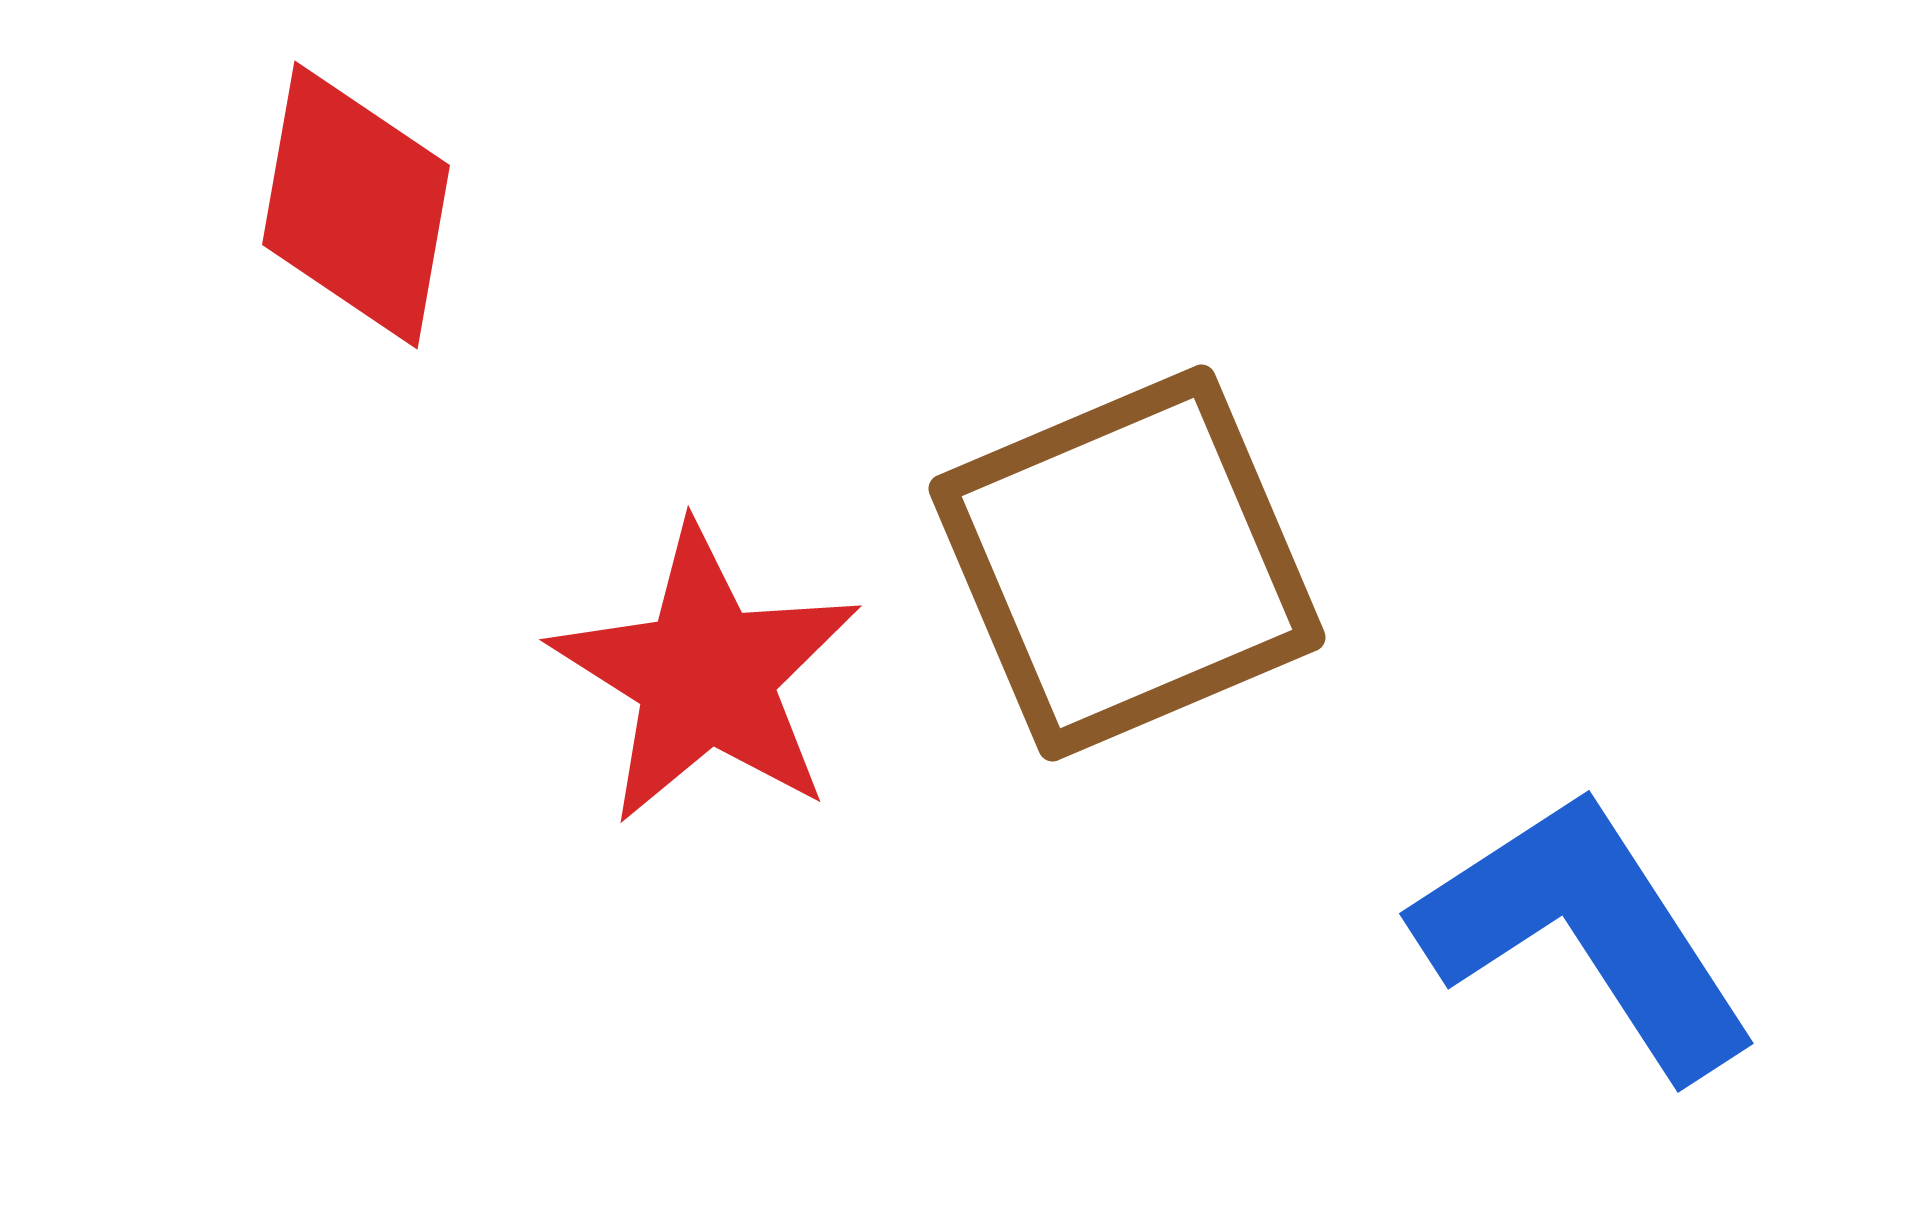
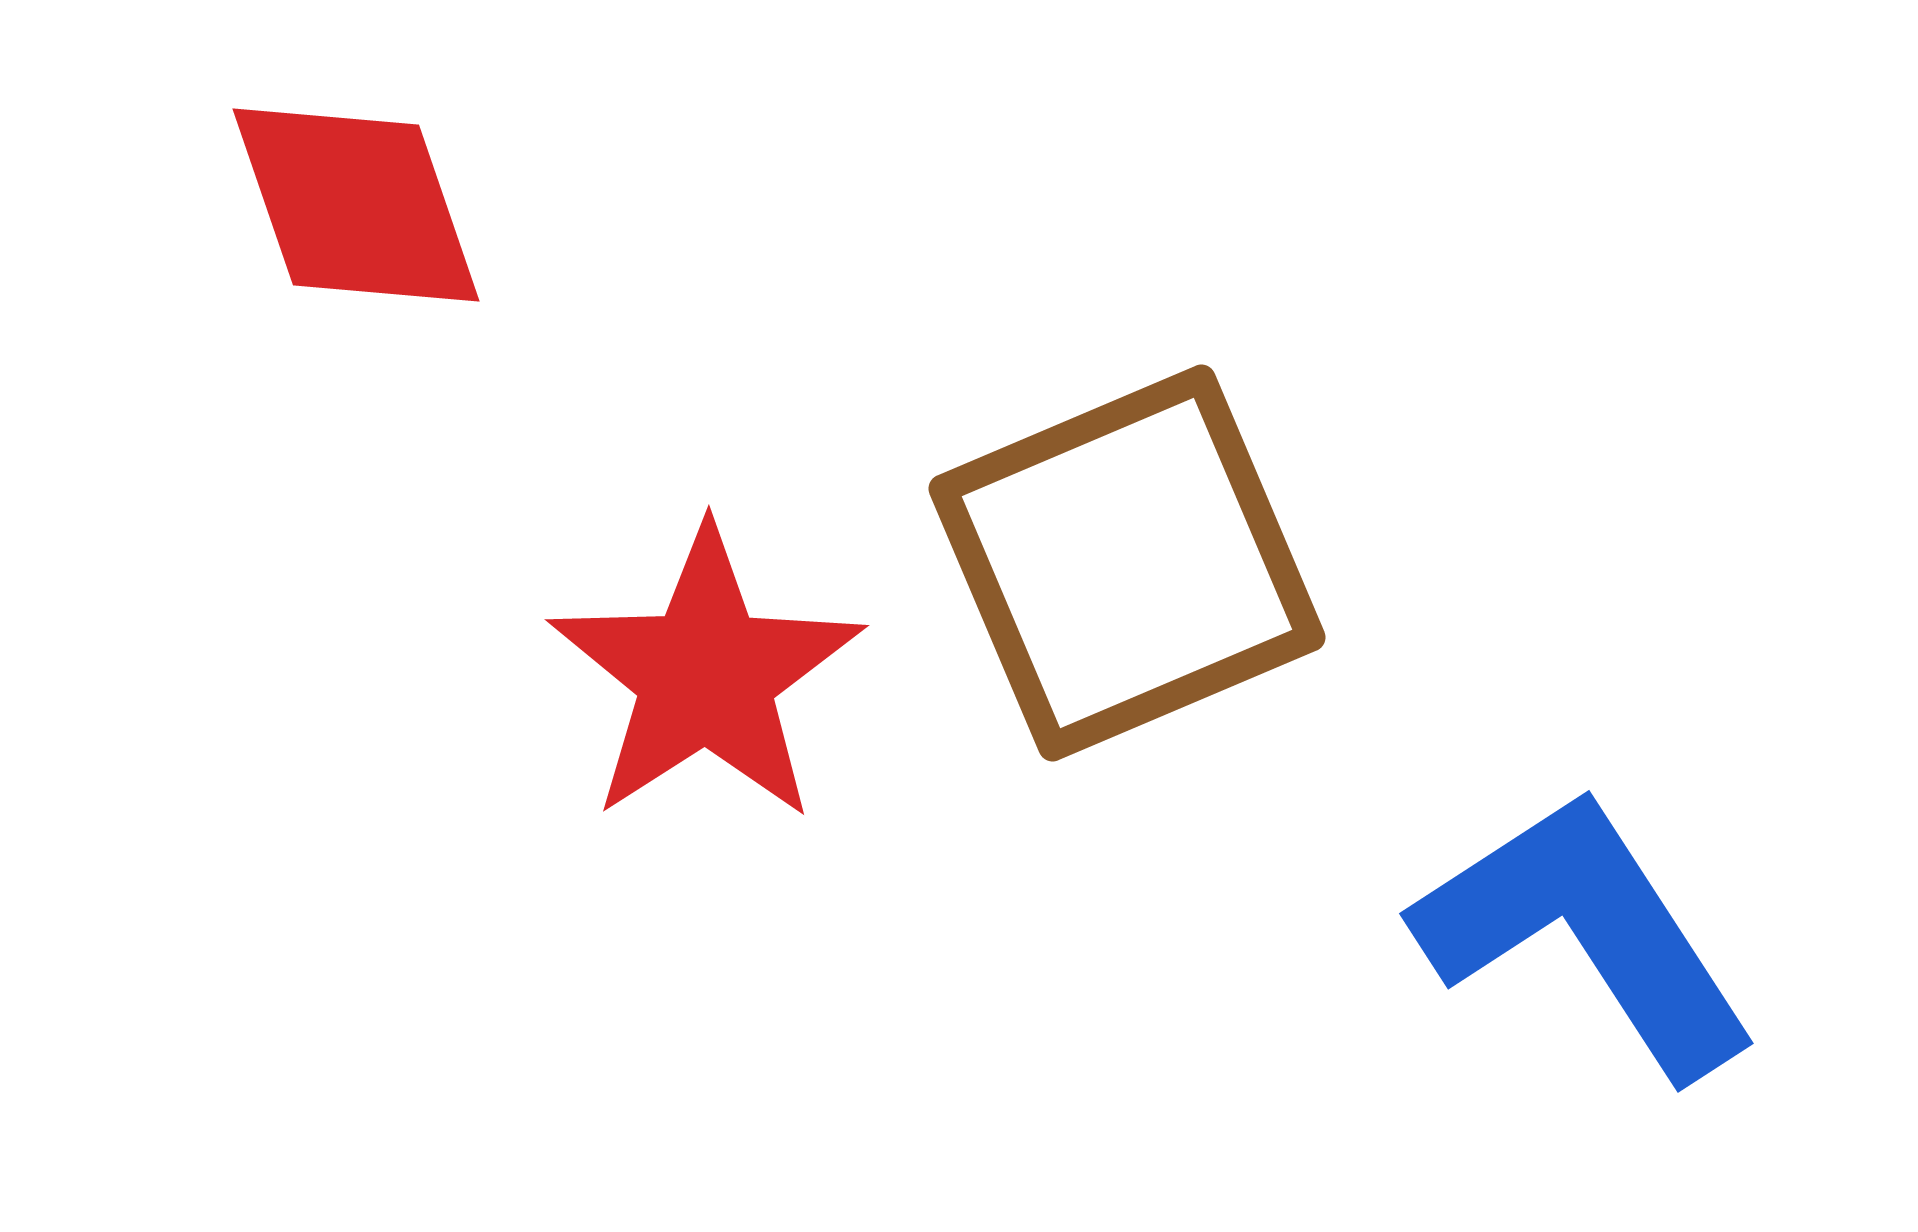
red diamond: rotated 29 degrees counterclockwise
red star: rotated 7 degrees clockwise
